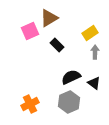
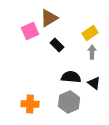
gray arrow: moved 3 px left
black semicircle: rotated 30 degrees clockwise
orange cross: rotated 30 degrees clockwise
